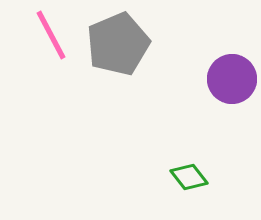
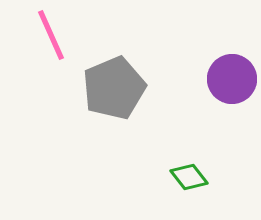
pink line: rotated 4 degrees clockwise
gray pentagon: moved 4 px left, 44 px down
